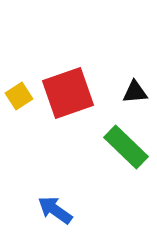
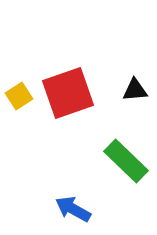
black triangle: moved 2 px up
green rectangle: moved 14 px down
blue arrow: moved 18 px right, 1 px up; rotated 6 degrees counterclockwise
